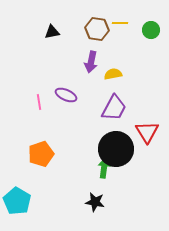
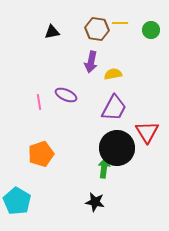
black circle: moved 1 px right, 1 px up
